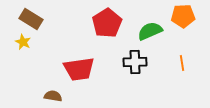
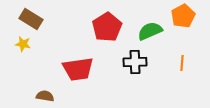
orange pentagon: rotated 25 degrees counterclockwise
red pentagon: moved 4 px down
yellow star: moved 2 px down; rotated 14 degrees counterclockwise
orange line: rotated 14 degrees clockwise
red trapezoid: moved 1 px left
brown semicircle: moved 8 px left
